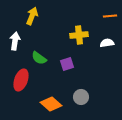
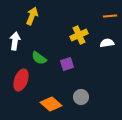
yellow cross: rotated 18 degrees counterclockwise
